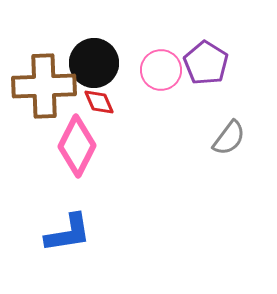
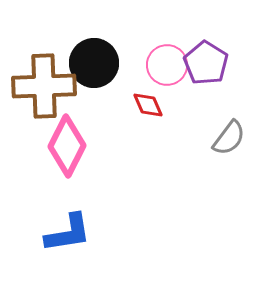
pink circle: moved 6 px right, 5 px up
red diamond: moved 49 px right, 3 px down
pink diamond: moved 10 px left
